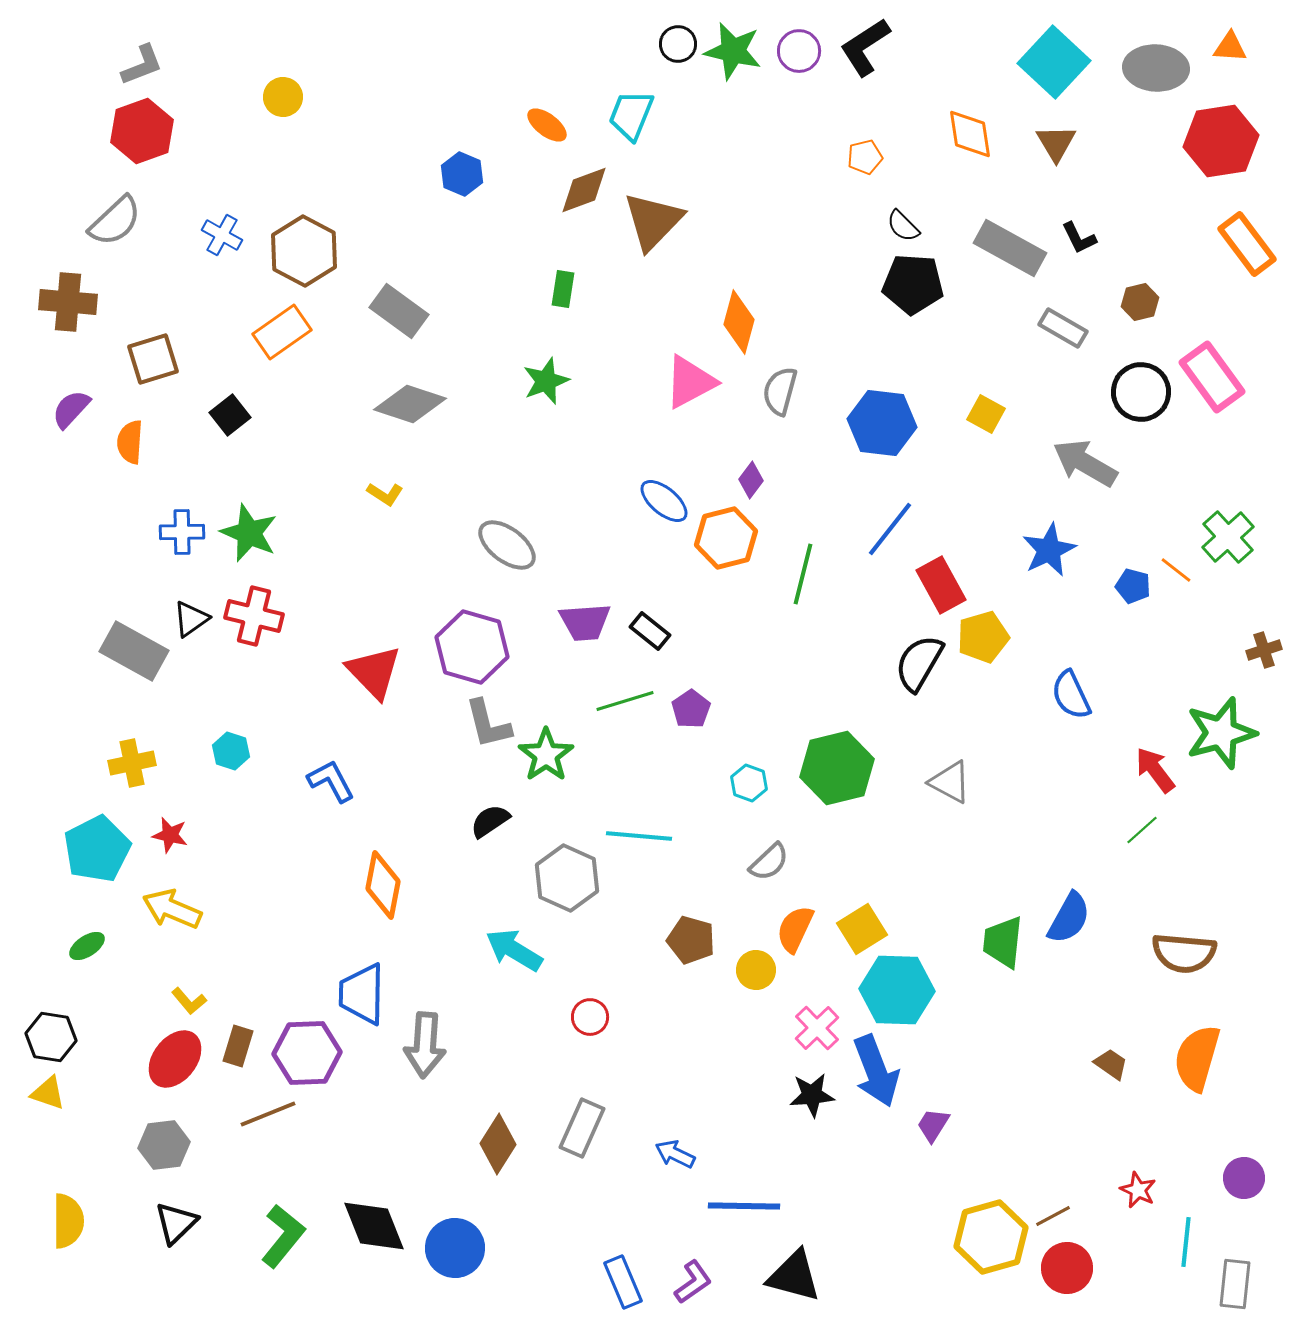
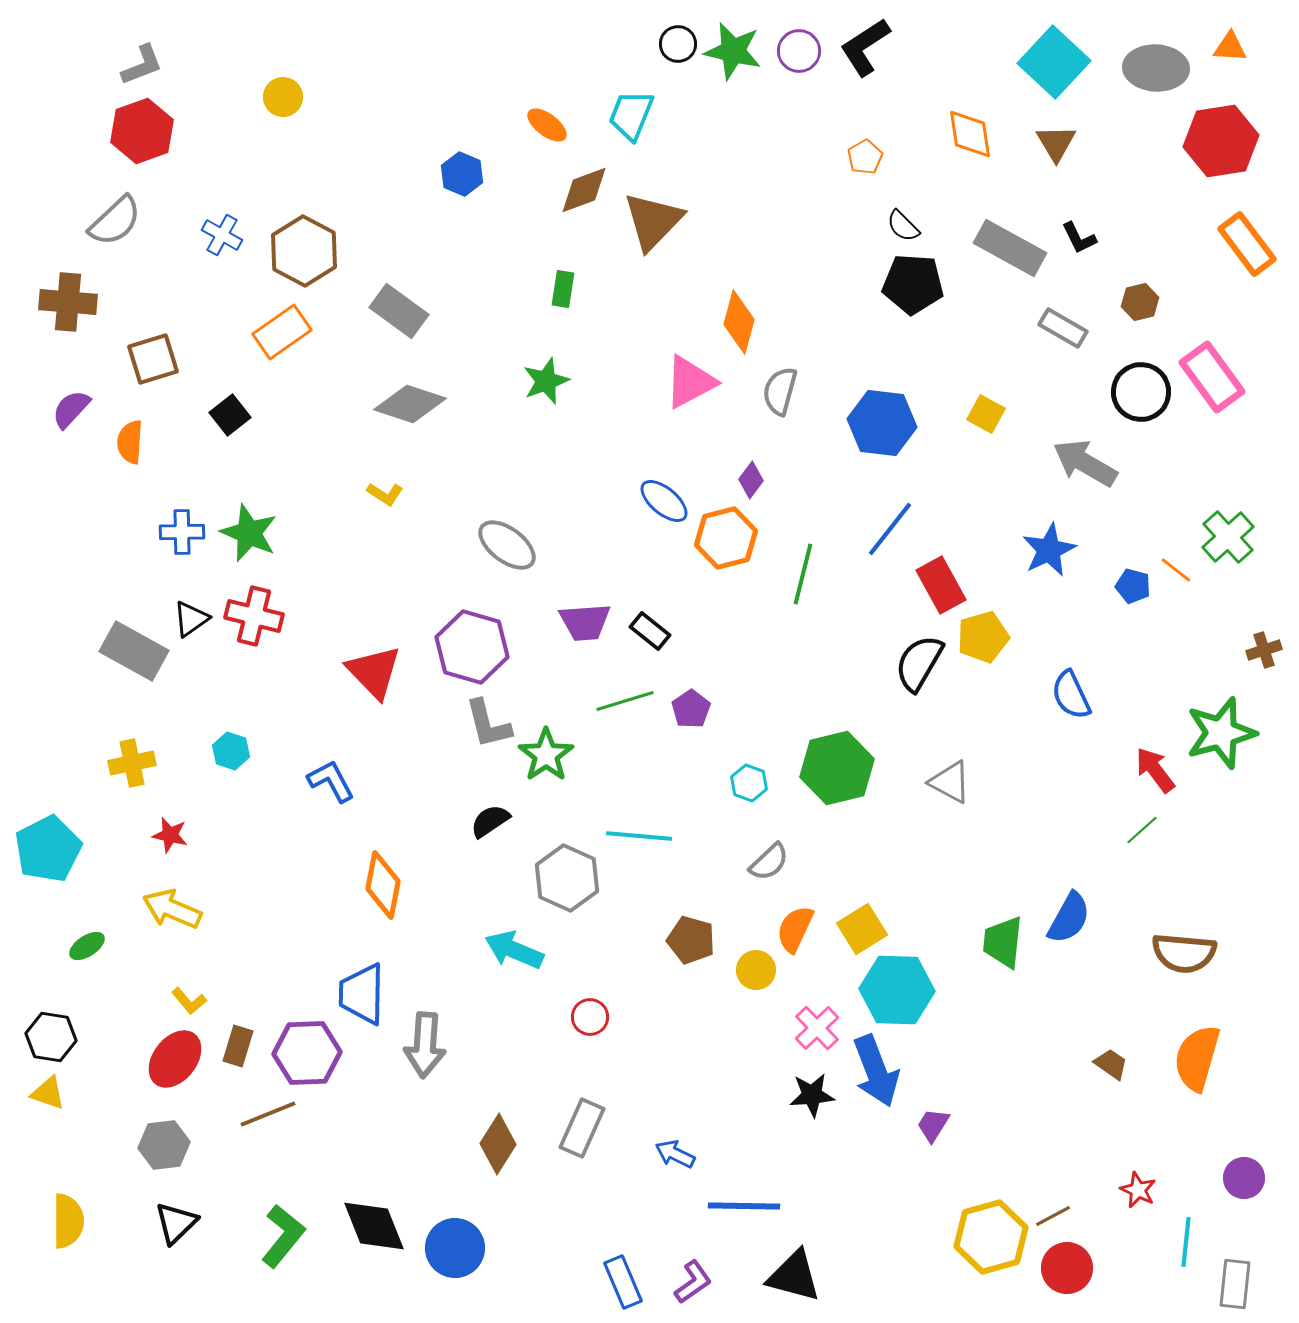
orange pentagon at (865, 157): rotated 16 degrees counterclockwise
cyan pentagon at (97, 849): moved 49 px left
cyan arrow at (514, 950): rotated 8 degrees counterclockwise
